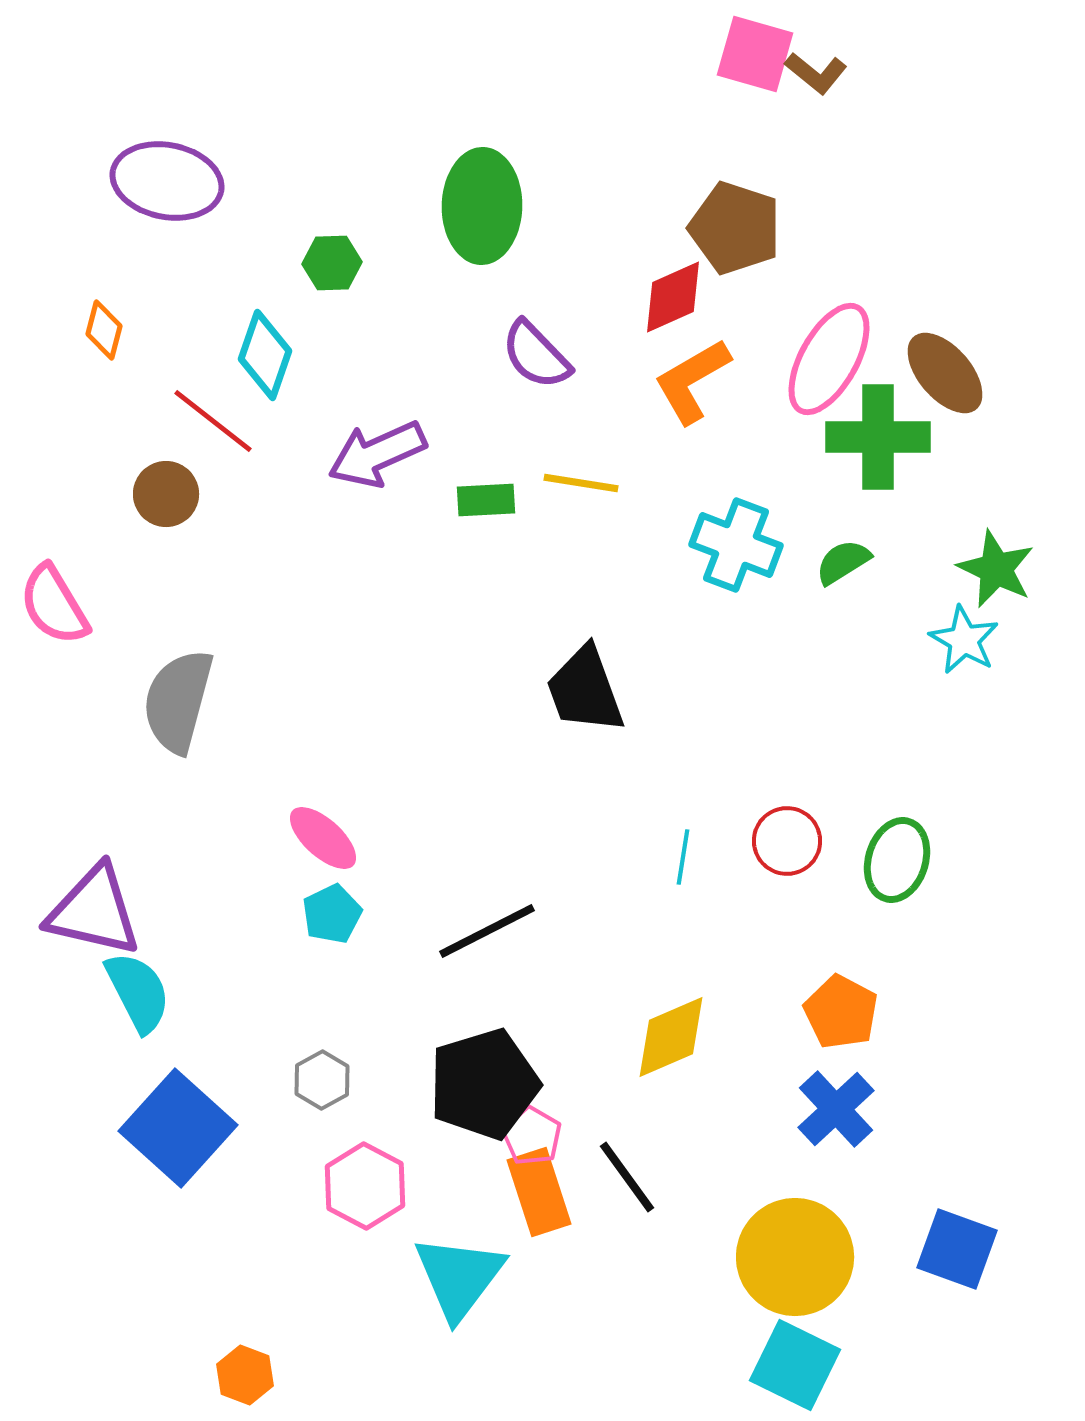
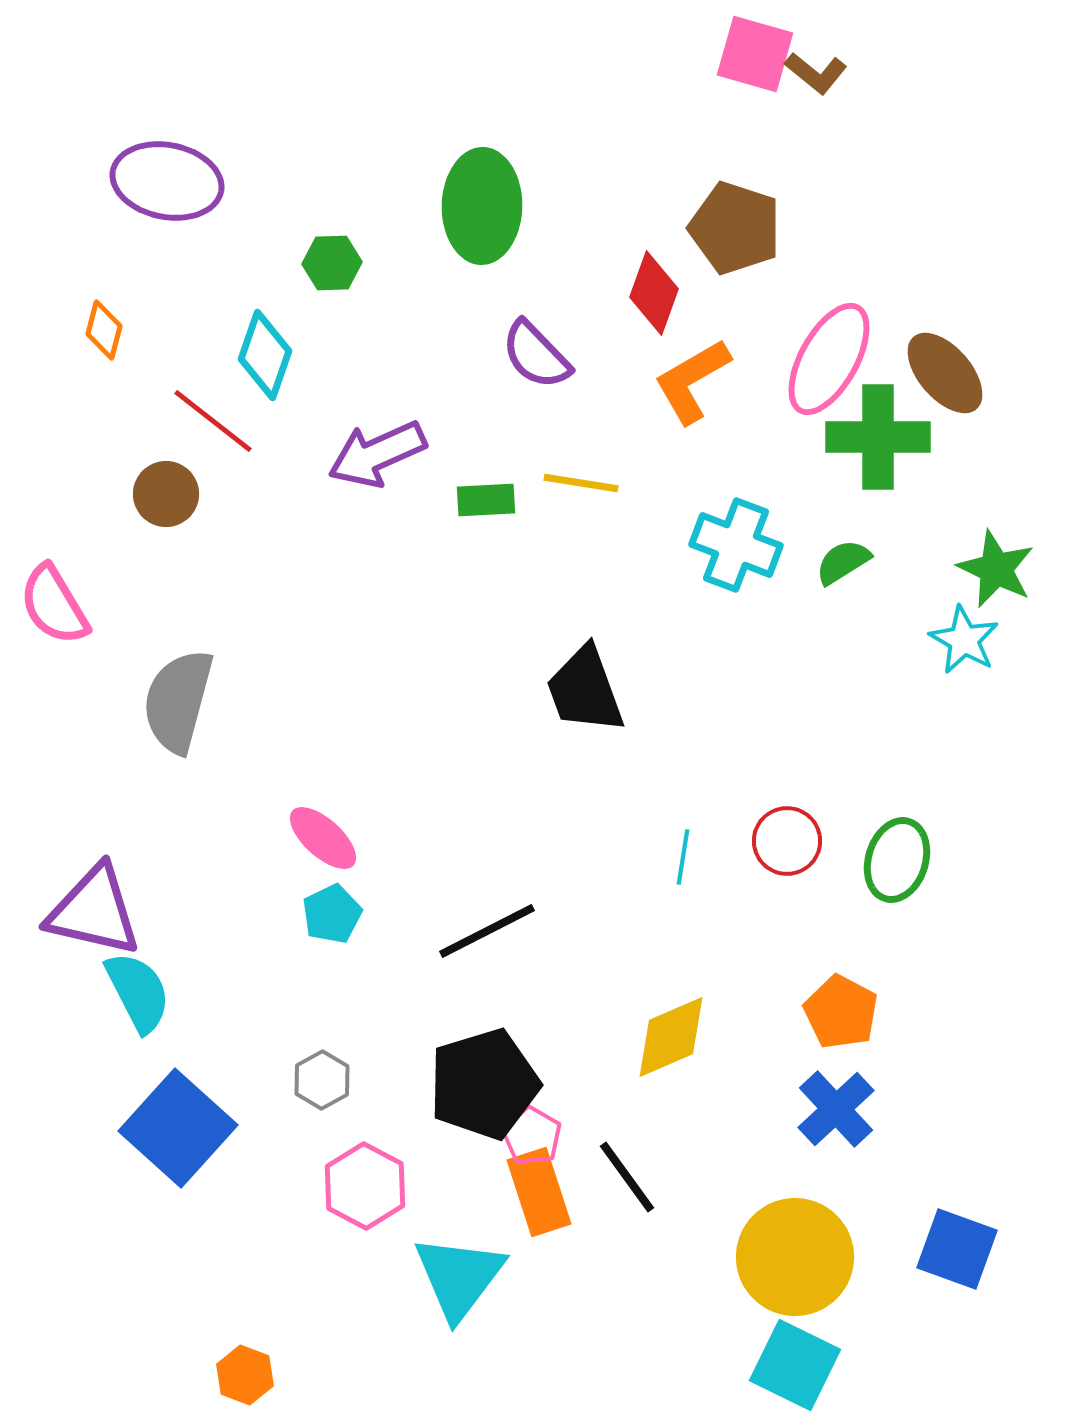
red diamond at (673, 297): moved 19 px left, 4 px up; rotated 46 degrees counterclockwise
